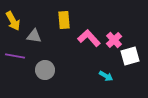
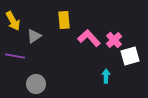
gray triangle: rotated 42 degrees counterclockwise
gray circle: moved 9 px left, 14 px down
cyan arrow: rotated 120 degrees counterclockwise
